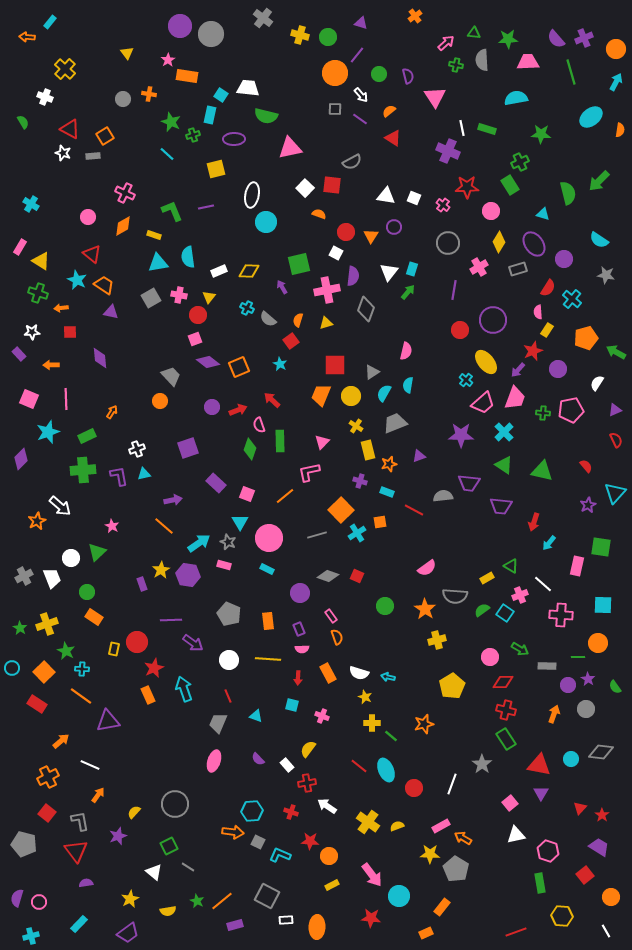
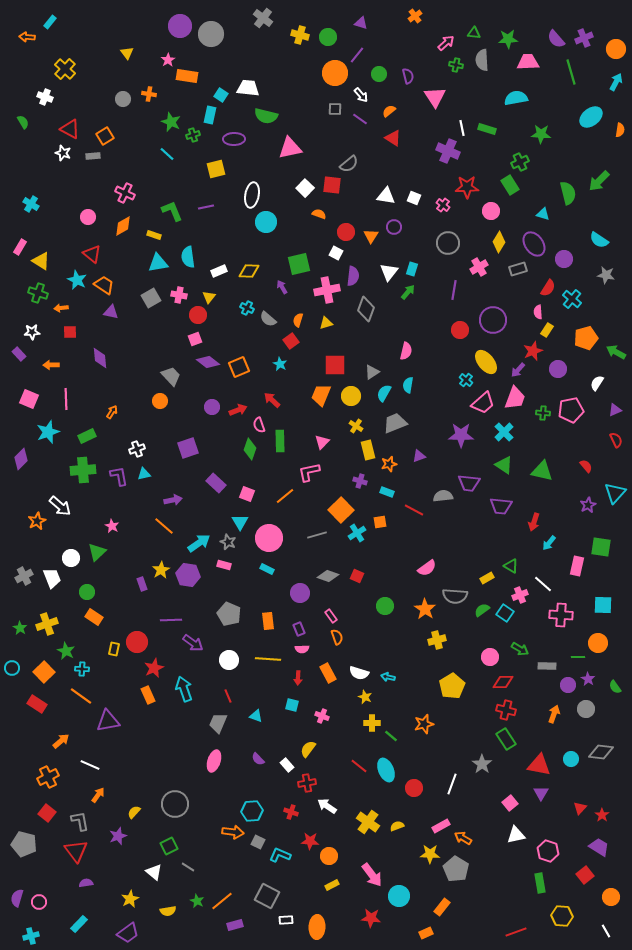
gray semicircle at (352, 162): moved 3 px left, 2 px down; rotated 12 degrees counterclockwise
